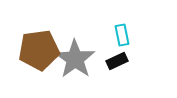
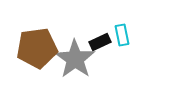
brown pentagon: moved 2 px left, 2 px up
black rectangle: moved 17 px left, 19 px up
